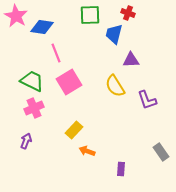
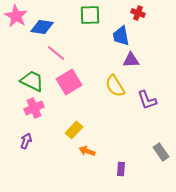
red cross: moved 10 px right
blue trapezoid: moved 7 px right, 2 px down; rotated 25 degrees counterclockwise
pink line: rotated 30 degrees counterclockwise
